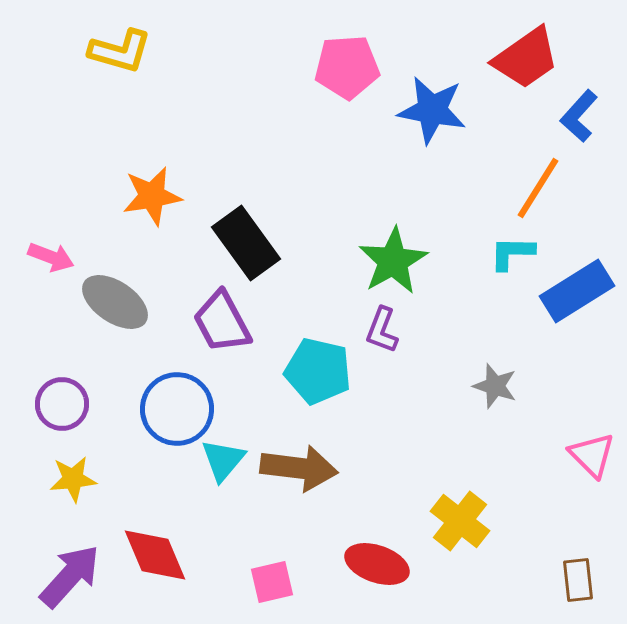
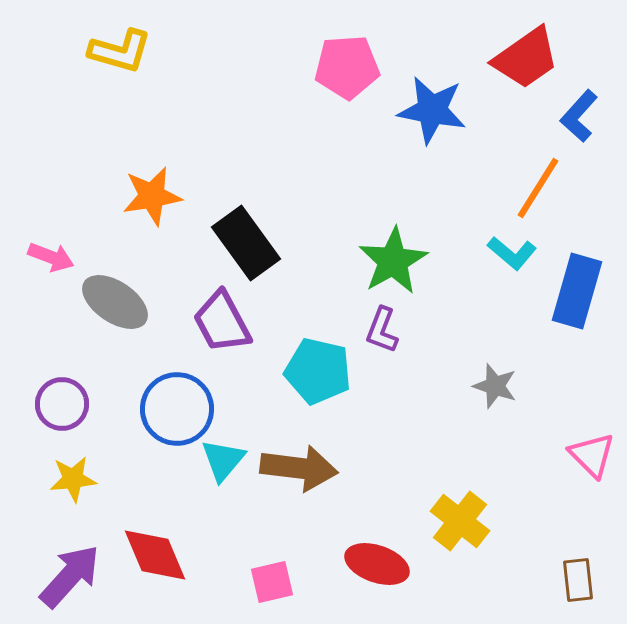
cyan L-shape: rotated 141 degrees counterclockwise
blue rectangle: rotated 42 degrees counterclockwise
